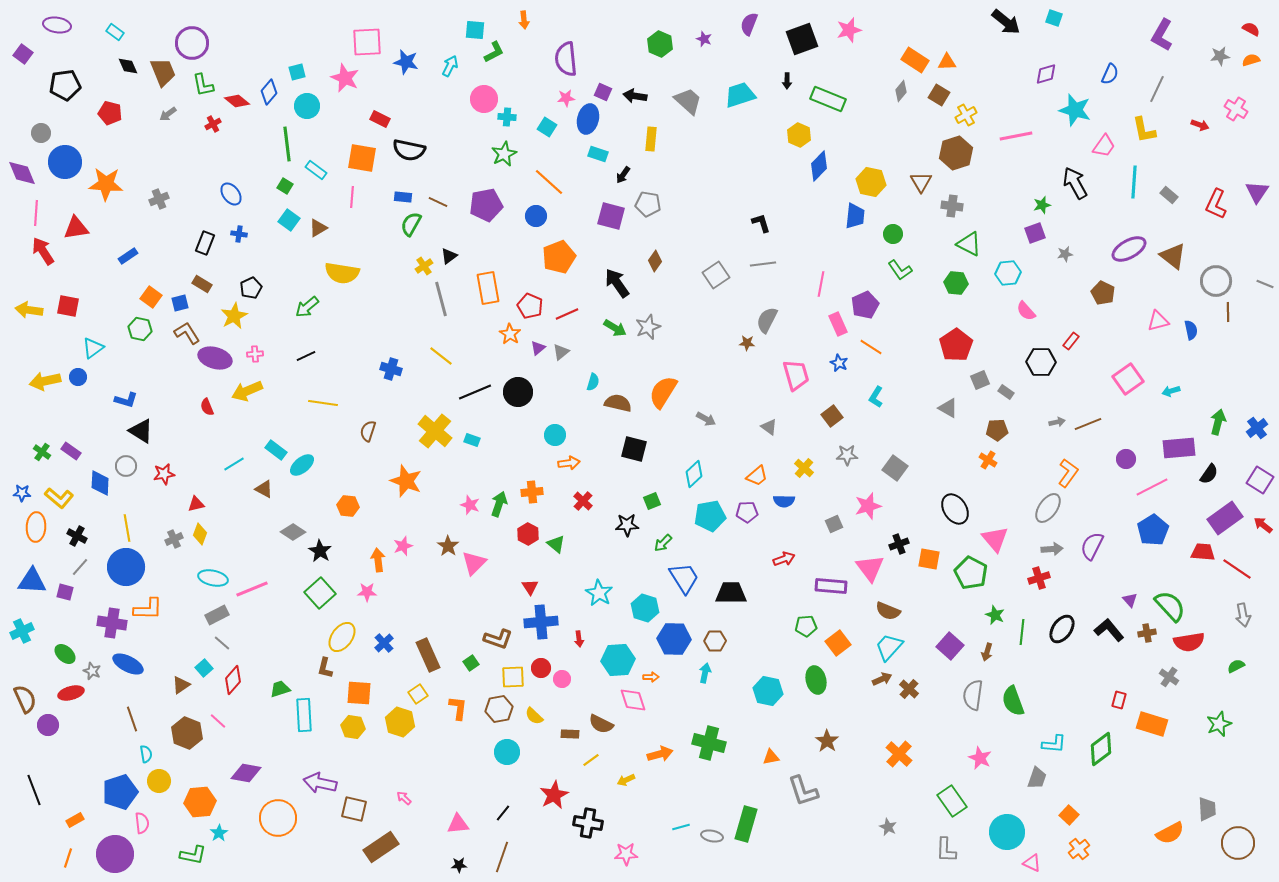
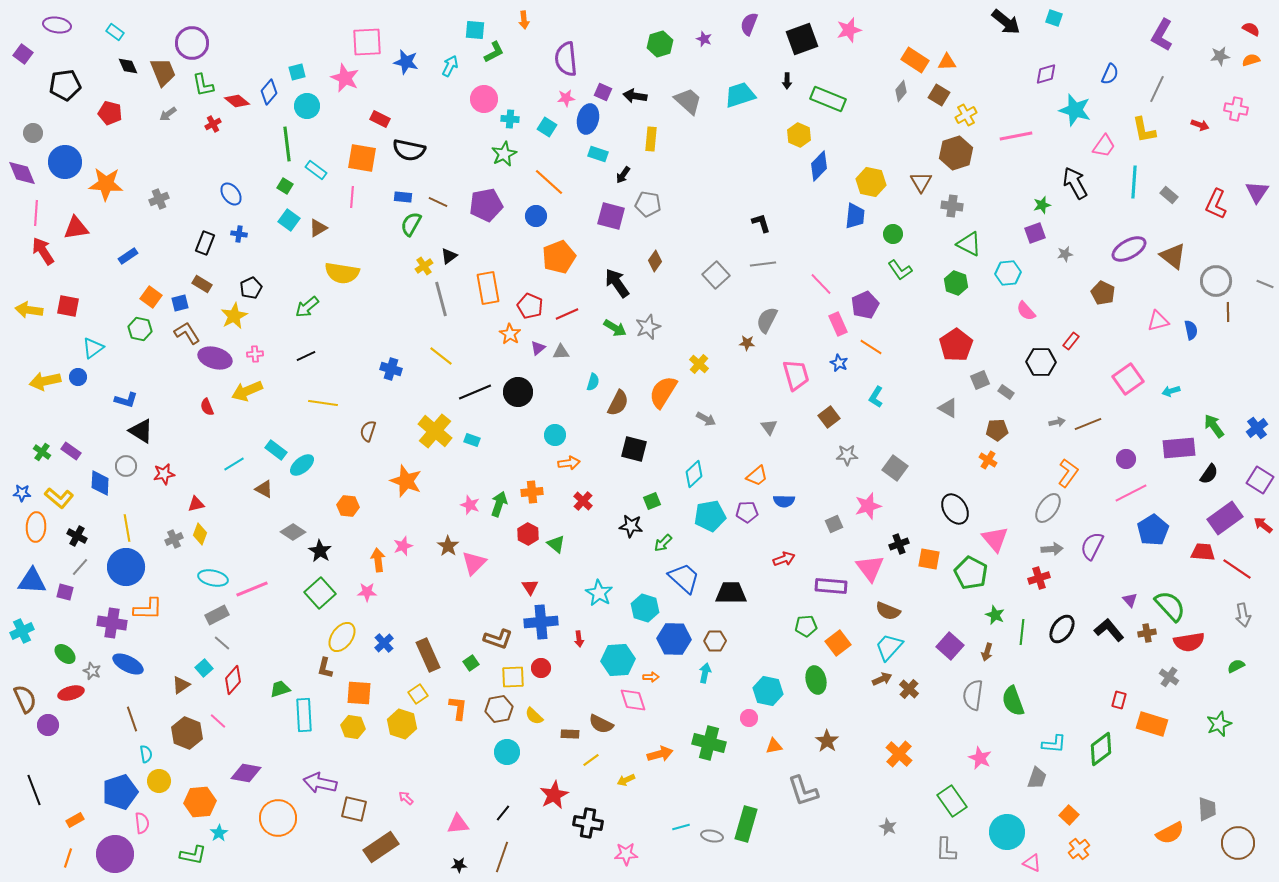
green hexagon at (660, 44): rotated 20 degrees clockwise
pink cross at (1236, 109): rotated 20 degrees counterclockwise
cyan cross at (507, 117): moved 3 px right, 2 px down
gray circle at (41, 133): moved 8 px left
gray square at (716, 275): rotated 8 degrees counterclockwise
green hexagon at (956, 283): rotated 15 degrees clockwise
pink line at (821, 284): rotated 55 degrees counterclockwise
gray triangle at (561, 352): rotated 36 degrees clockwise
brown semicircle at (618, 403): rotated 104 degrees clockwise
brown square at (832, 416): moved 3 px left, 1 px down
green arrow at (1218, 422): moved 4 px left, 4 px down; rotated 50 degrees counterclockwise
gray triangle at (769, 427): rotated 18 degrees clockwise
yellow cross at (804, 468): moved 105 px left, 104 px up
pink line at (1152, 487): moved 21 px left, 6 px down
black star at (627, 525): moved 4 px right, 1 px down; rotated 10 degrees clockwise
blue trapezoid at (684, 578): rotated 16 degrees counterclockwise
pink circle at (562, 679): moved 187 px right, 39 px down
yellow hexagon at (400, 722): moved 2 px right, 2 px down
orange triangle at (771, 757): moved 3 px right, 11 px up
pink arrow at (404, 798): moved 2 px right
